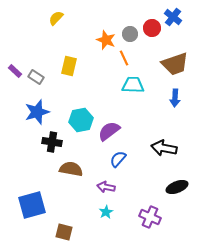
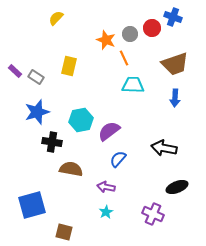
blue cross: rotated 18 degrees counterclockwise
purple cross: moved 3 px right, 3 px up
